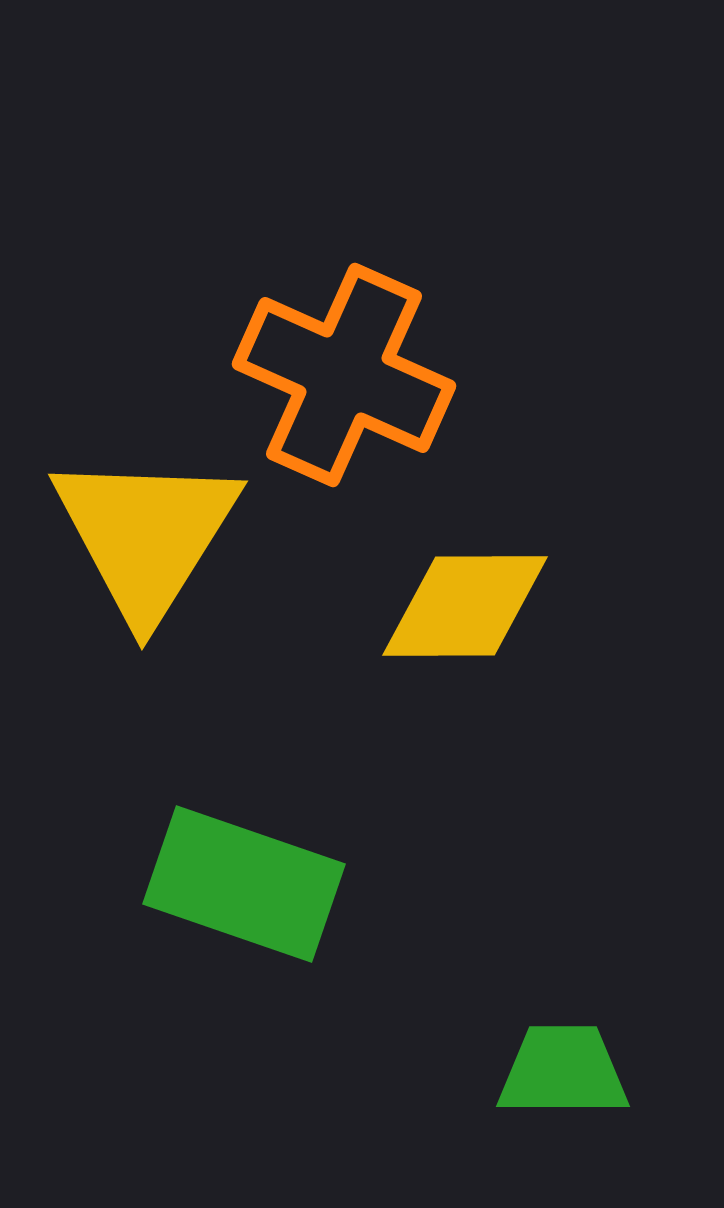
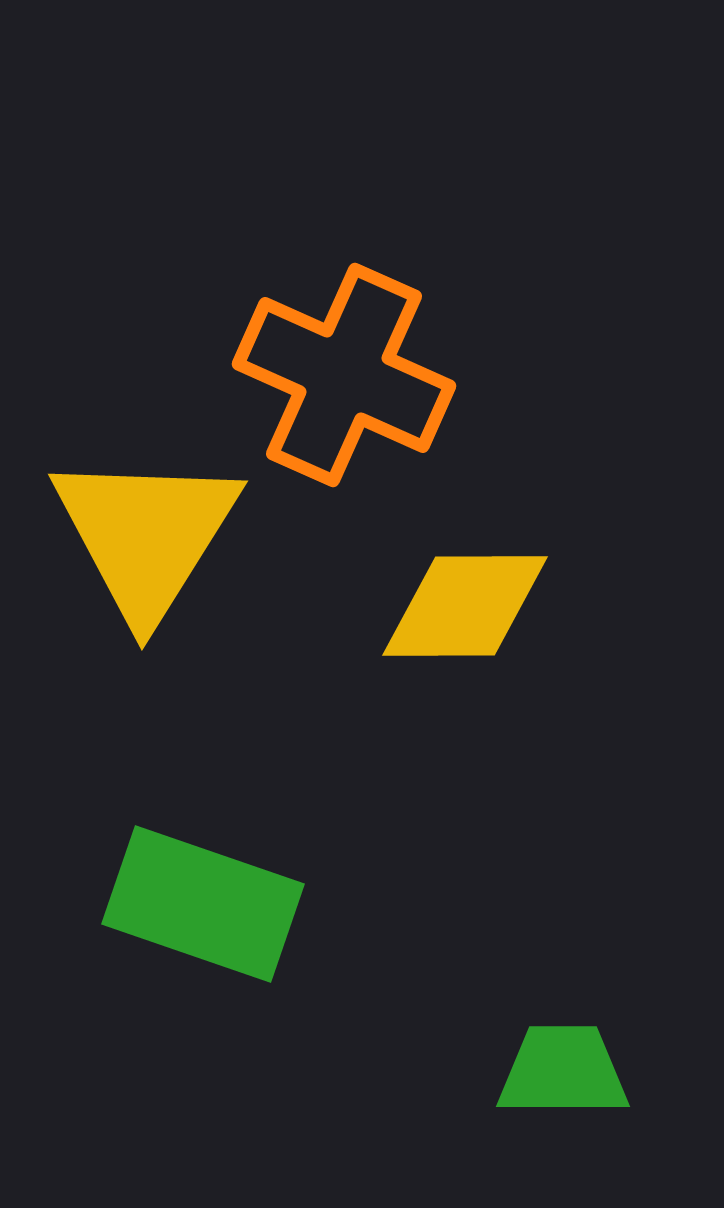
green rectangle: moved 41 px left, 20 px down
